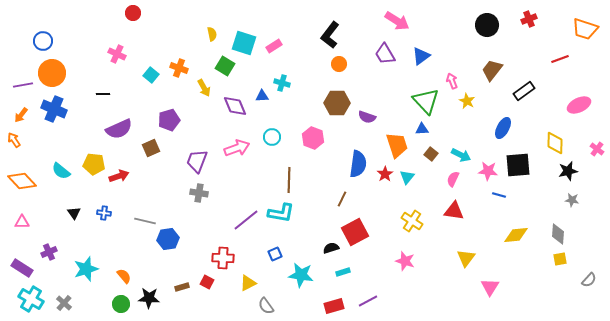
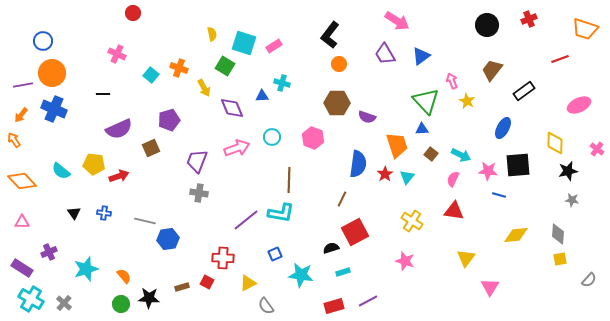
purple diamond at (235, 106): moved 3 px left, 2 px down
